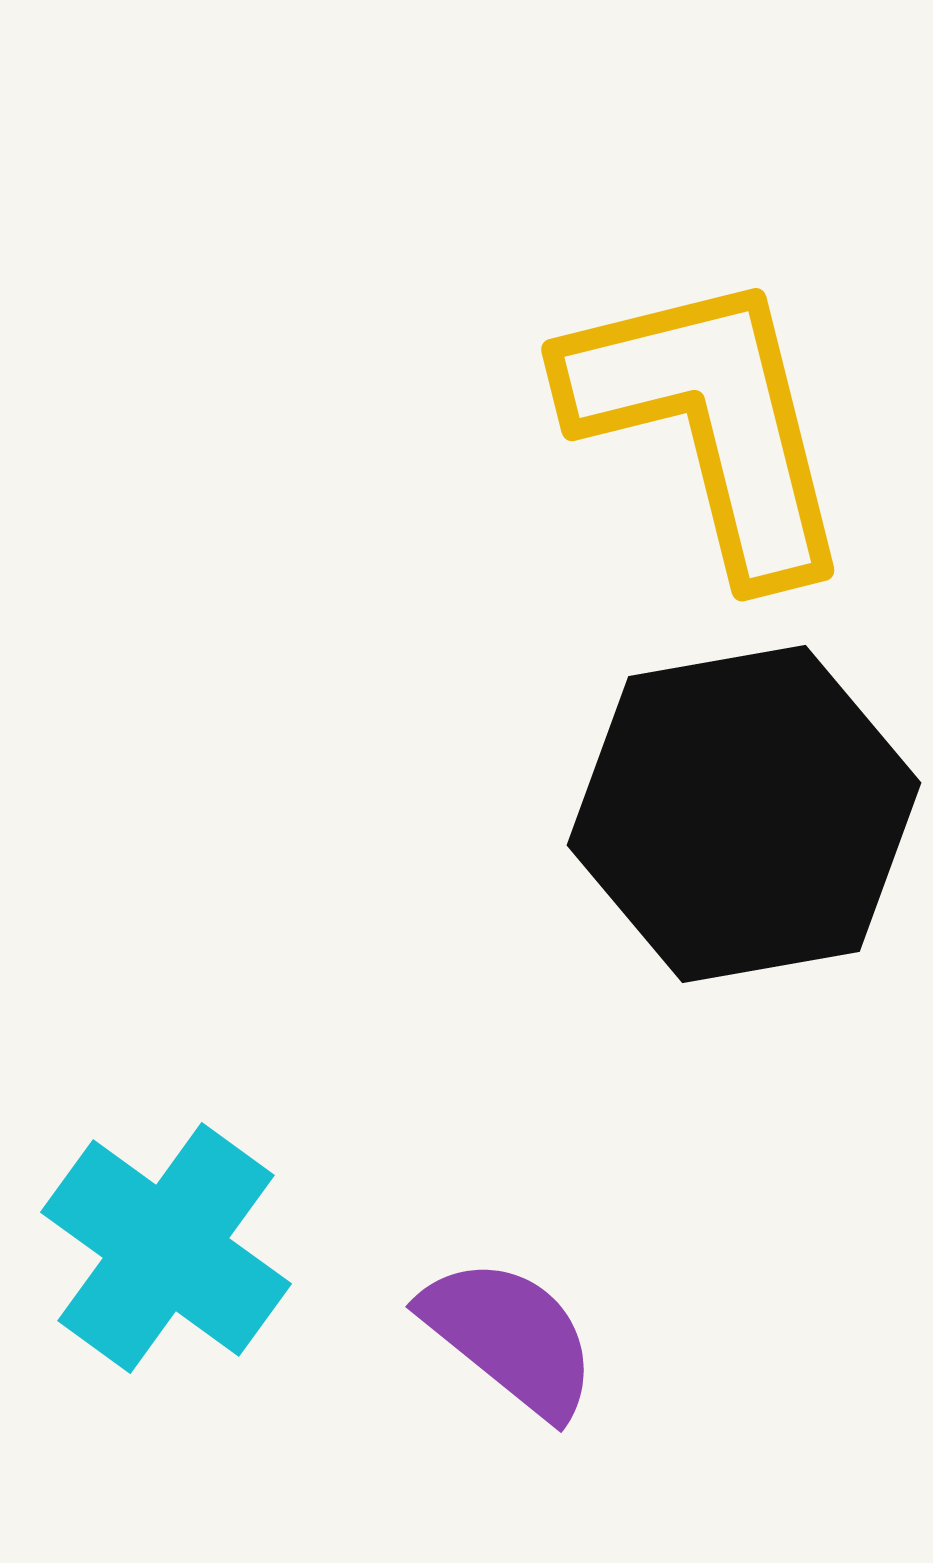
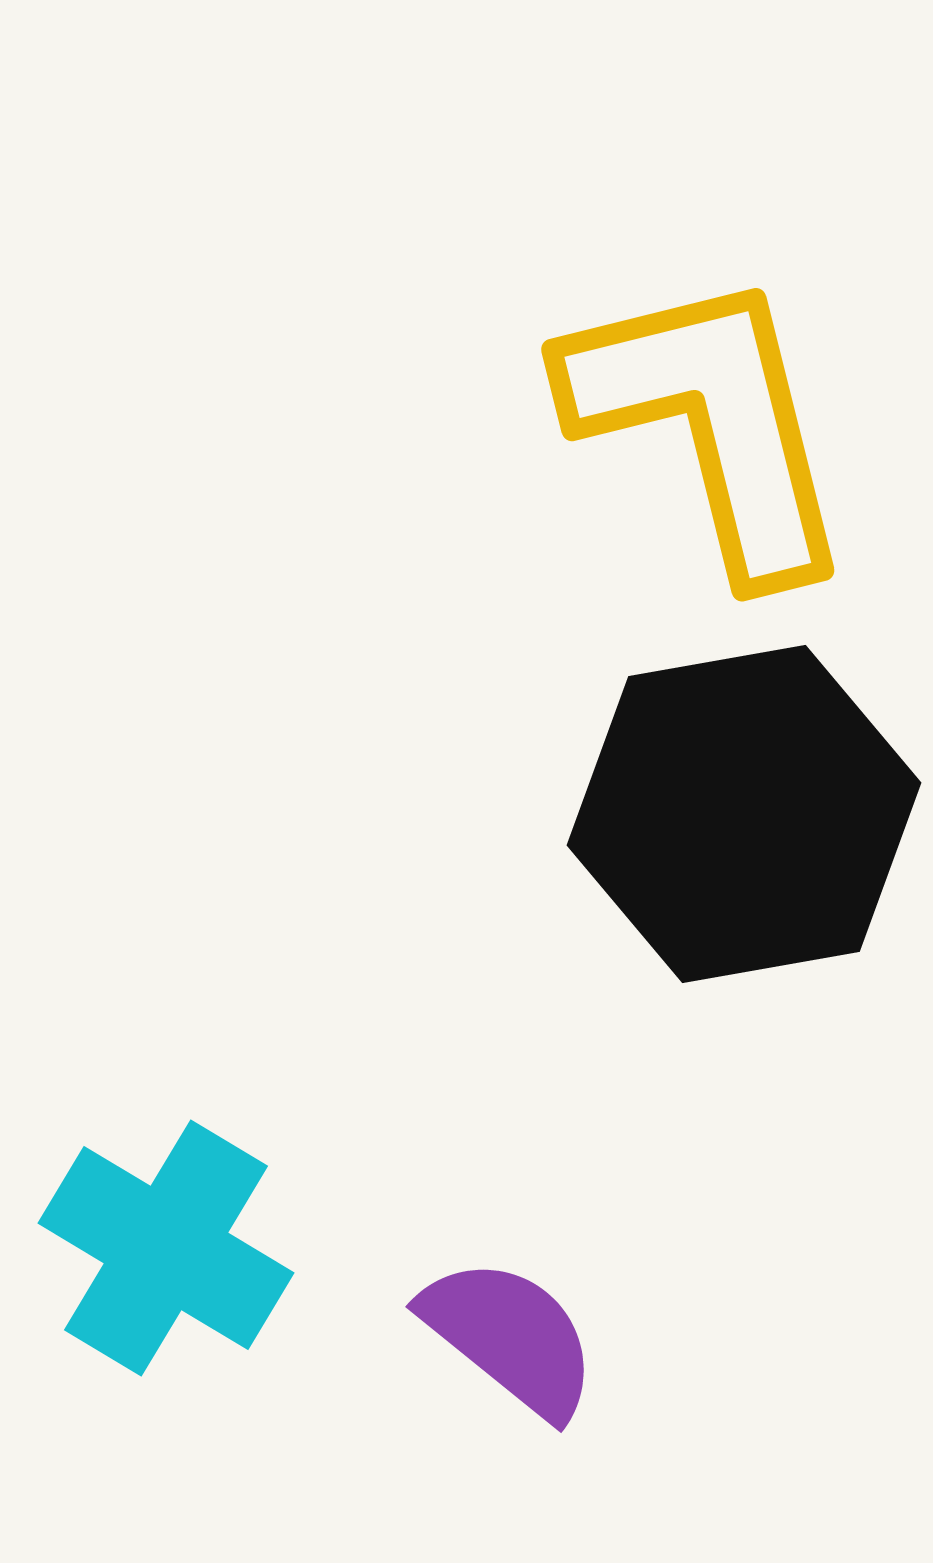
cyan cross: rotated 5 degrees counterclockwise
